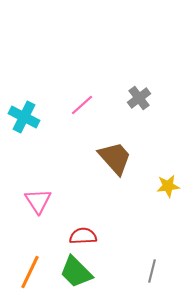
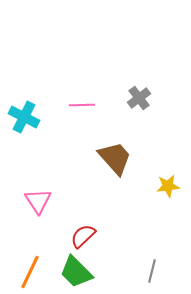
pink line: rotated 40 degrees clockwise
red semicircle: rotated 40 degrees counterclockwise
